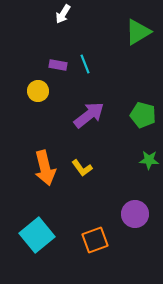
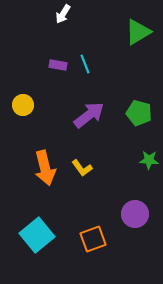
yellow circle: moved 15 px left, 14 px down
green pentagon: moved 4 px left, 2 px up
orange square: moved 2 px left, 1 px up
